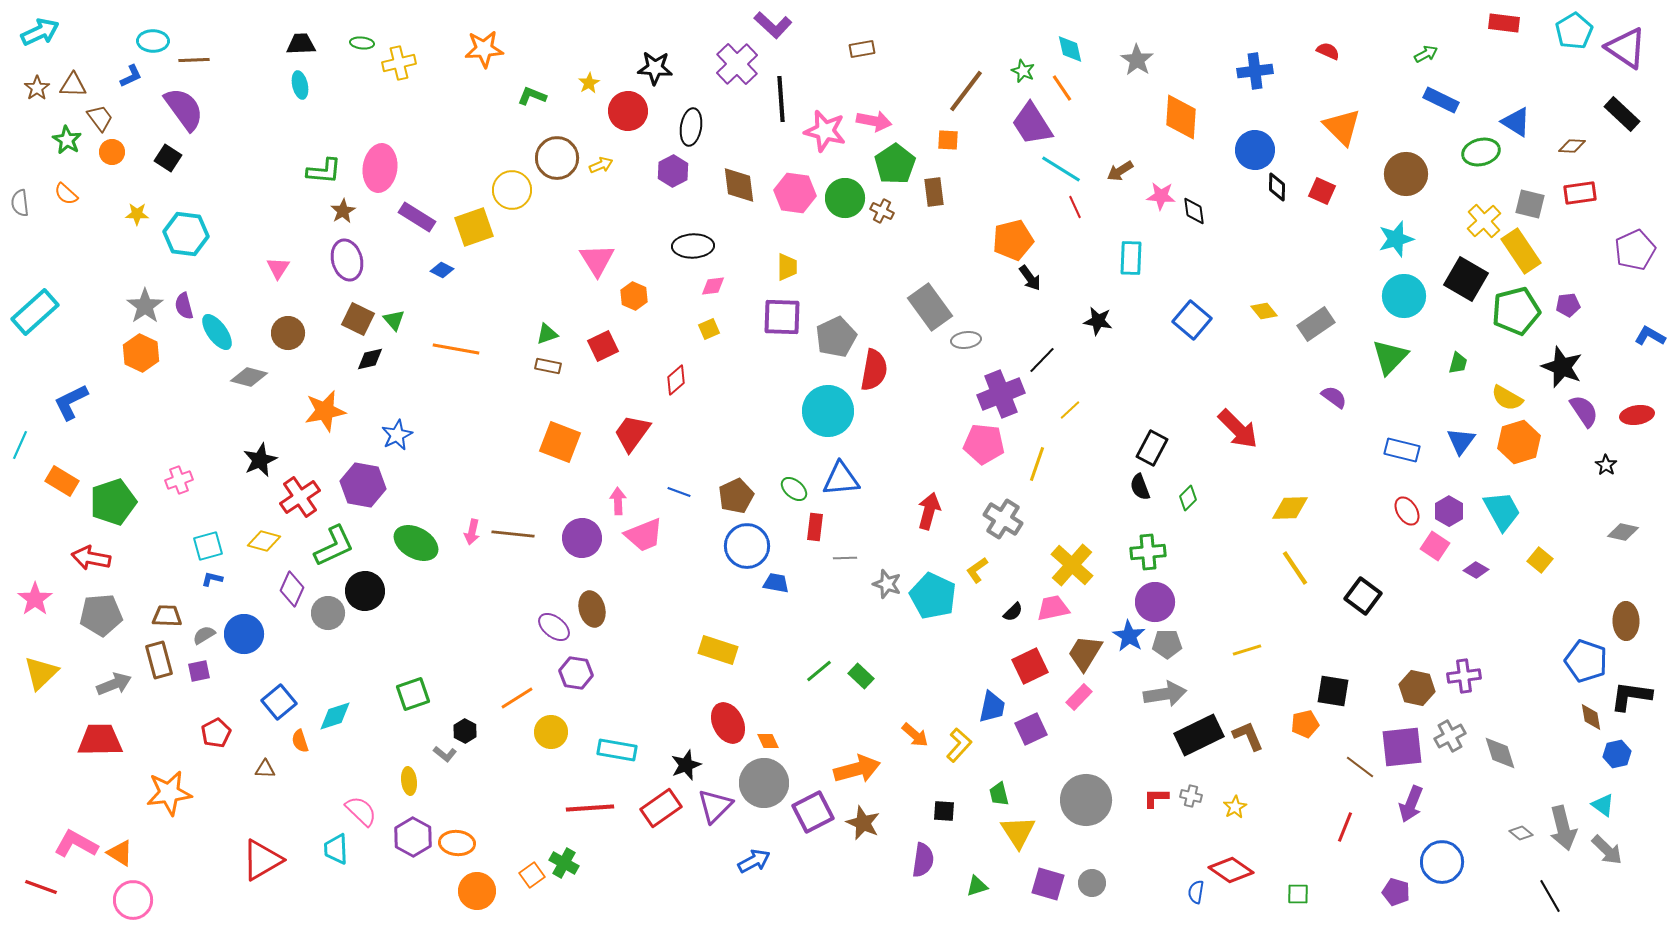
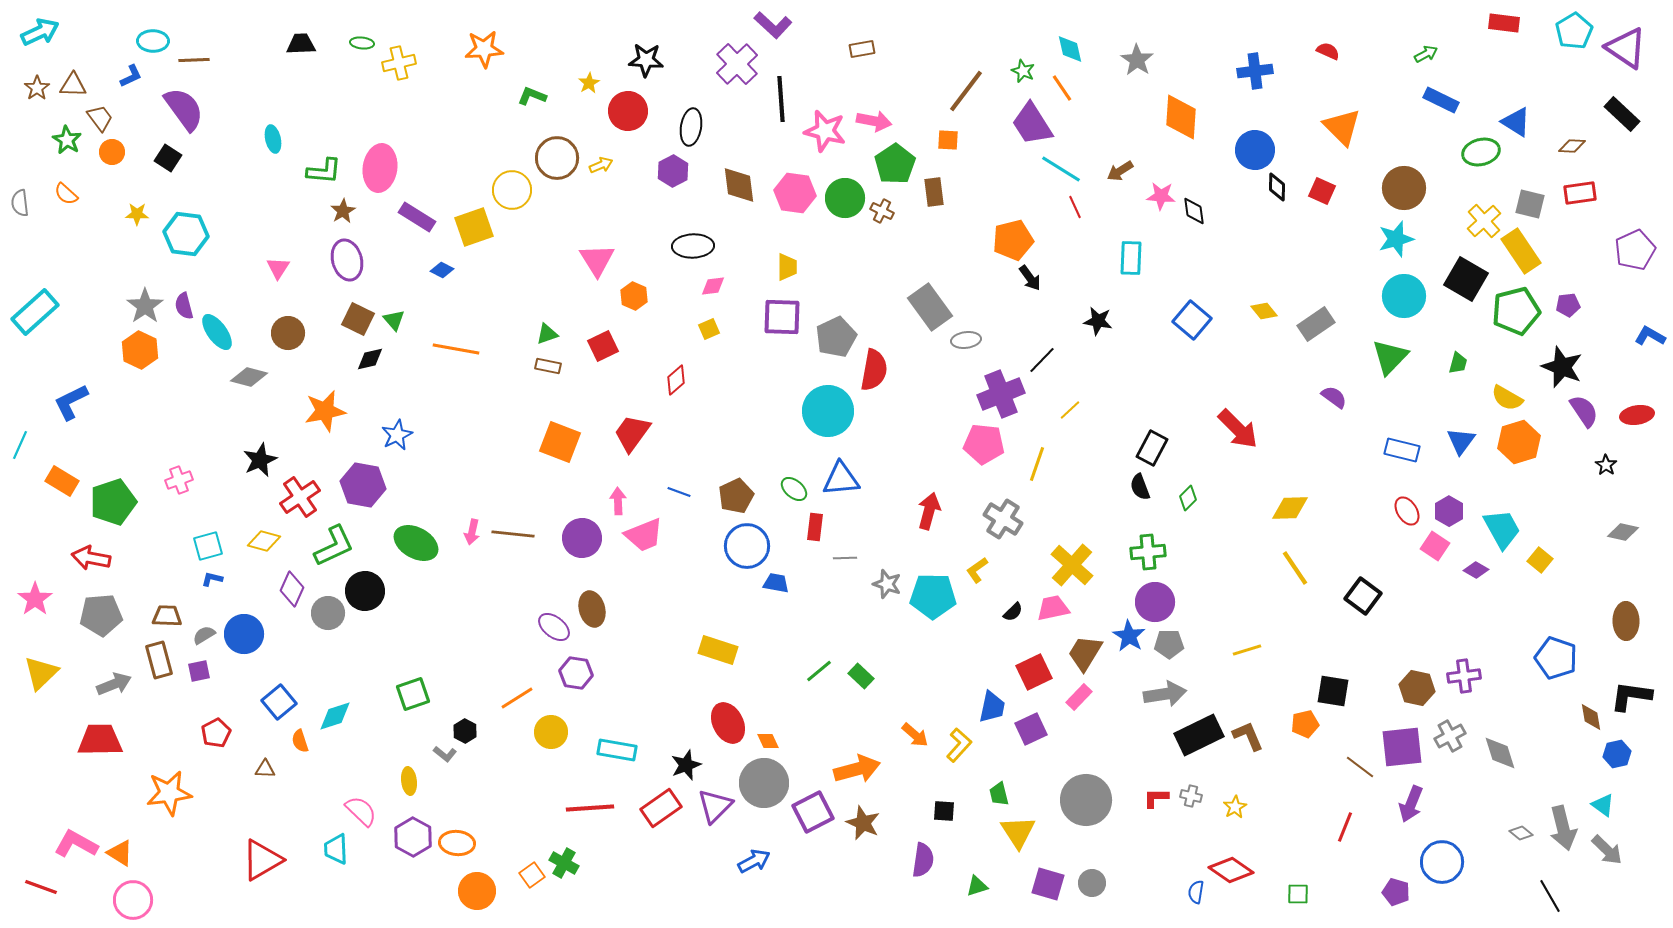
black star at (655, 68): moved 9 px left, 8 px up
cyan ellipse at (300, 85): moved 27 px left, 54 px down
brown circle at (1406, 174): moved 2 px left, 14 px down
orange hexagon at (141, 353): moved 1 px left, 3 px up
cyan trapezoid at (1502, 511): moved 18 px down
cyan pentagon at (933, 596): rotated 24 degrees counterclockwise
gray pentagon at (1167, 644): moved 2 px right
blue pentagon at (1586, 661): moved 30 px left, 3 px up
red square at (1030, 666): moved 4 px right, 6 px down
